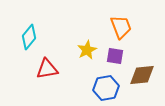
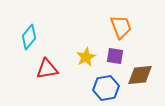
yellow star: moved 1 px left, 7 px down
brown diamond: moved 2 px left
